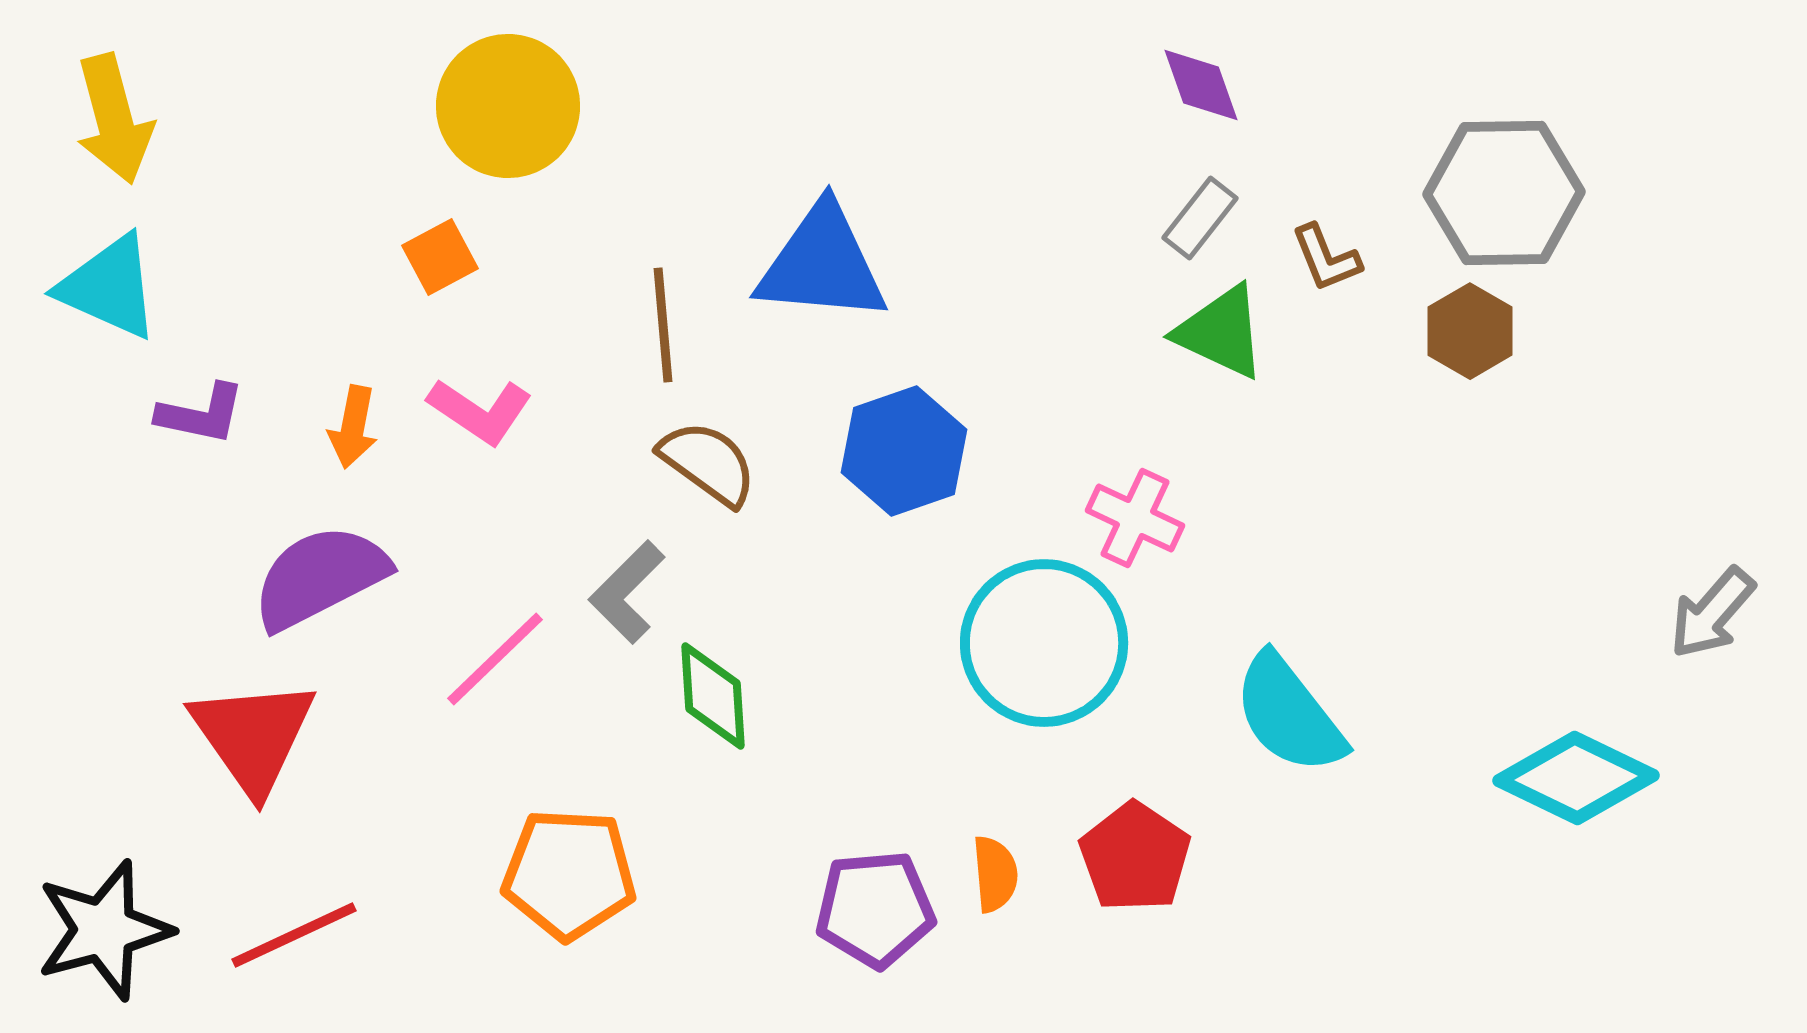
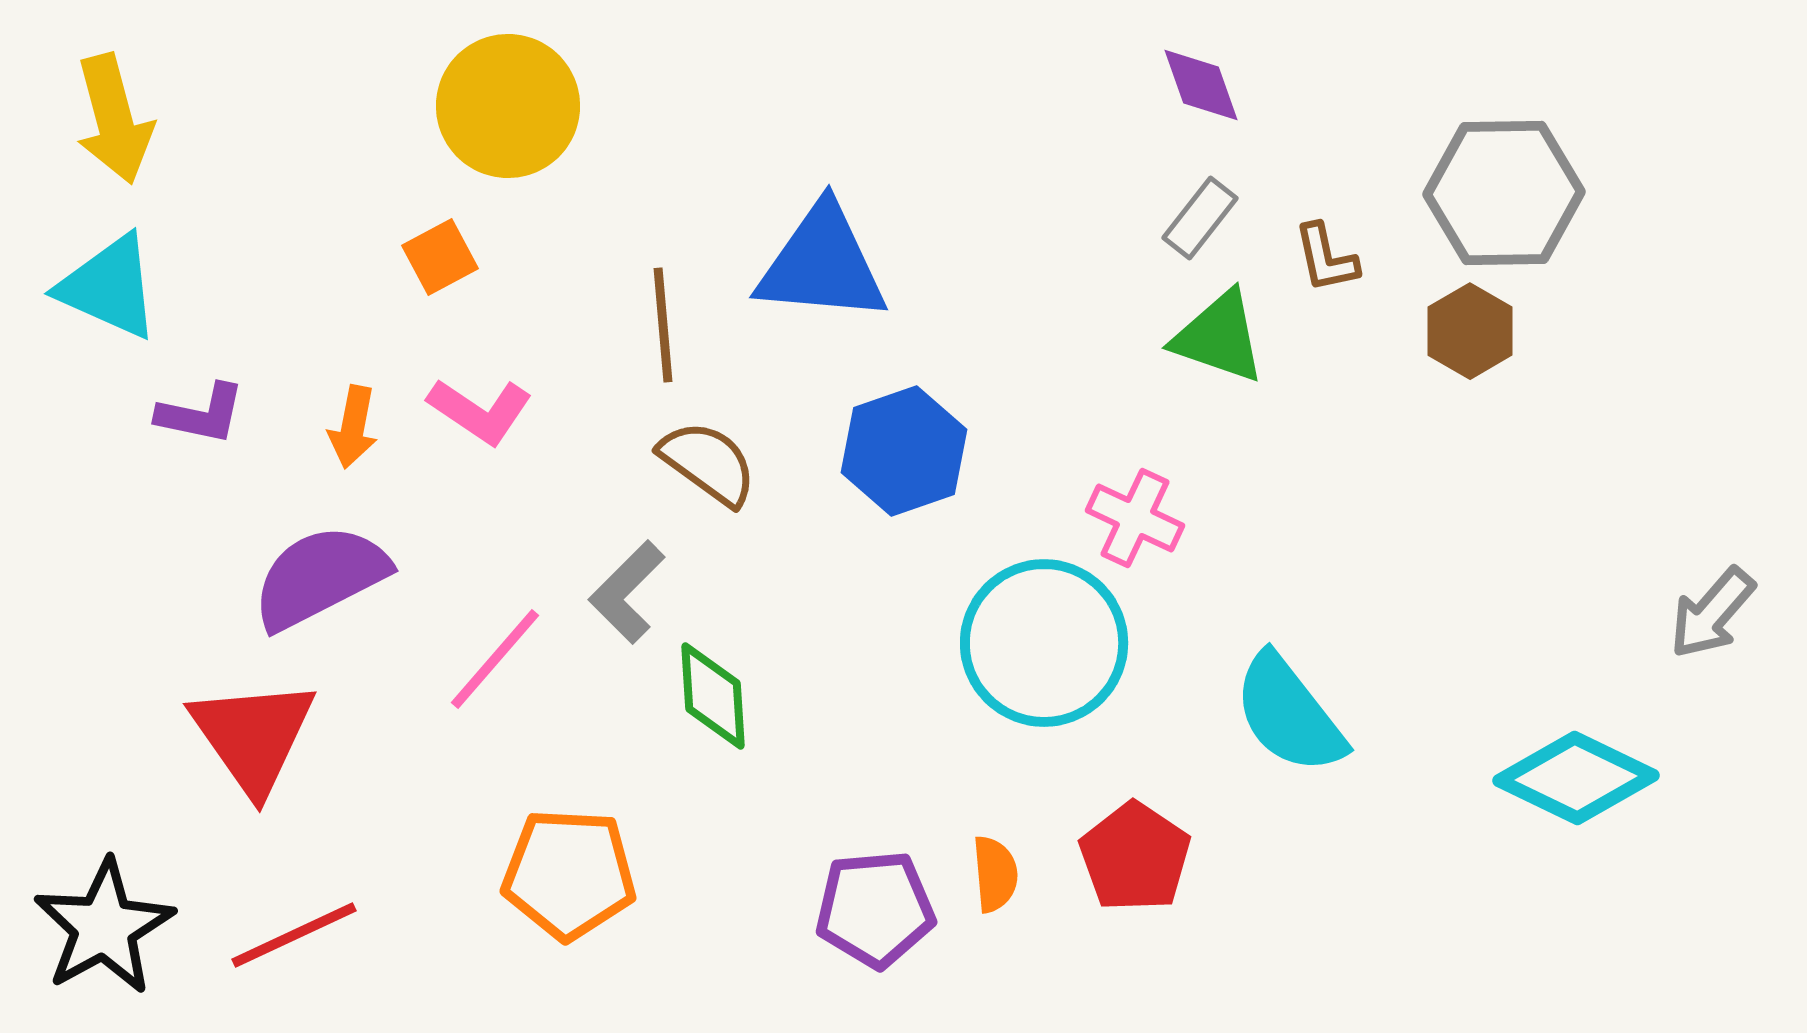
brown L-shape: rotated 10 degrees clockwise
green triangle: moved 2 px left, 5 px down; rotated 6 degrees counterclockwise
pink line: rotated 5 degrees counterclockwise
black star: moved 3 px up; rotated 14 degrees counterclockwise
